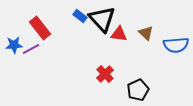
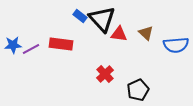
red rectangle: moved 21 px right, 16 px down; rotated 45 degrees counterclockwise
blue star: moved 1 px left
